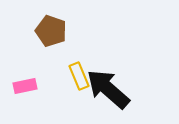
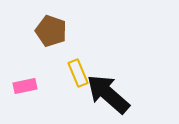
yellow rectangle: moved 1 px left, 3 px up
black arrow: moved 5 px down
